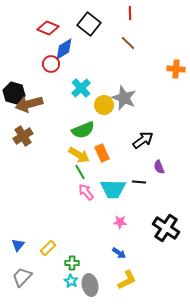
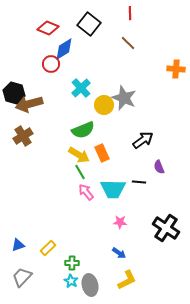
blue triangle: rotated 32 degrees clockwise
